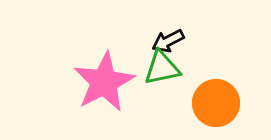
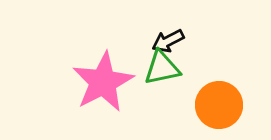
pink star: moved 1 px left
orange circle: moved 3 px right, 2 px down
